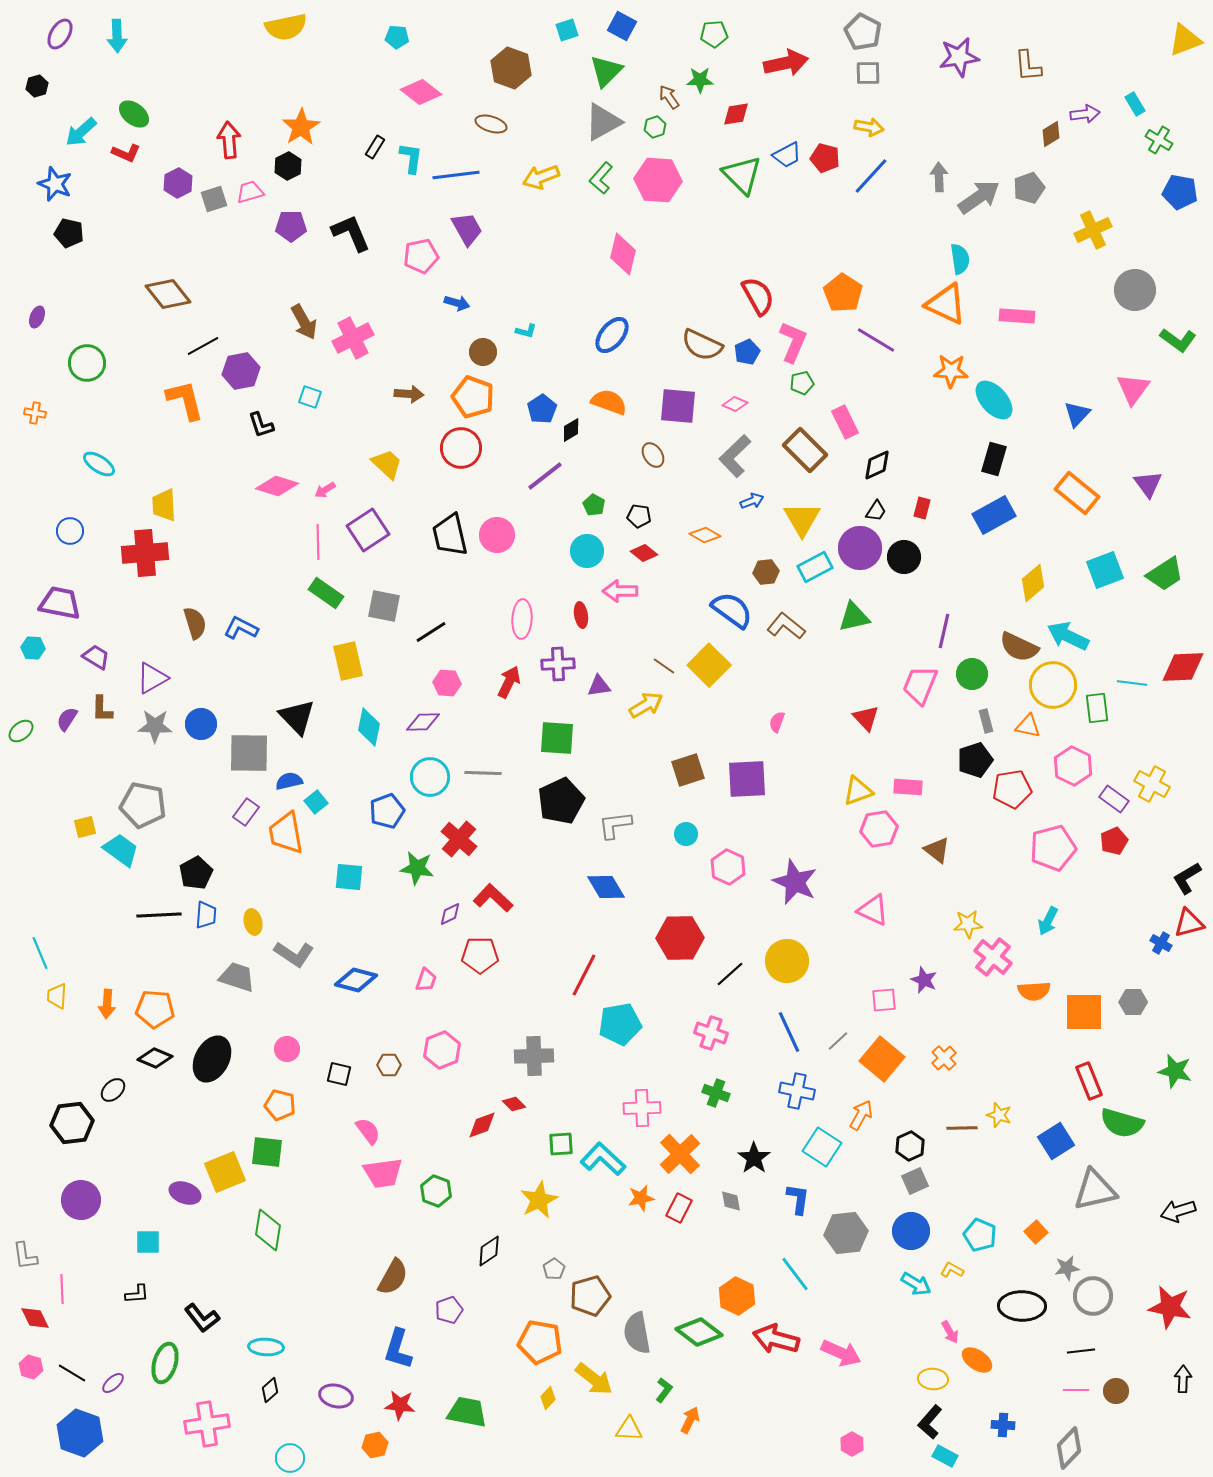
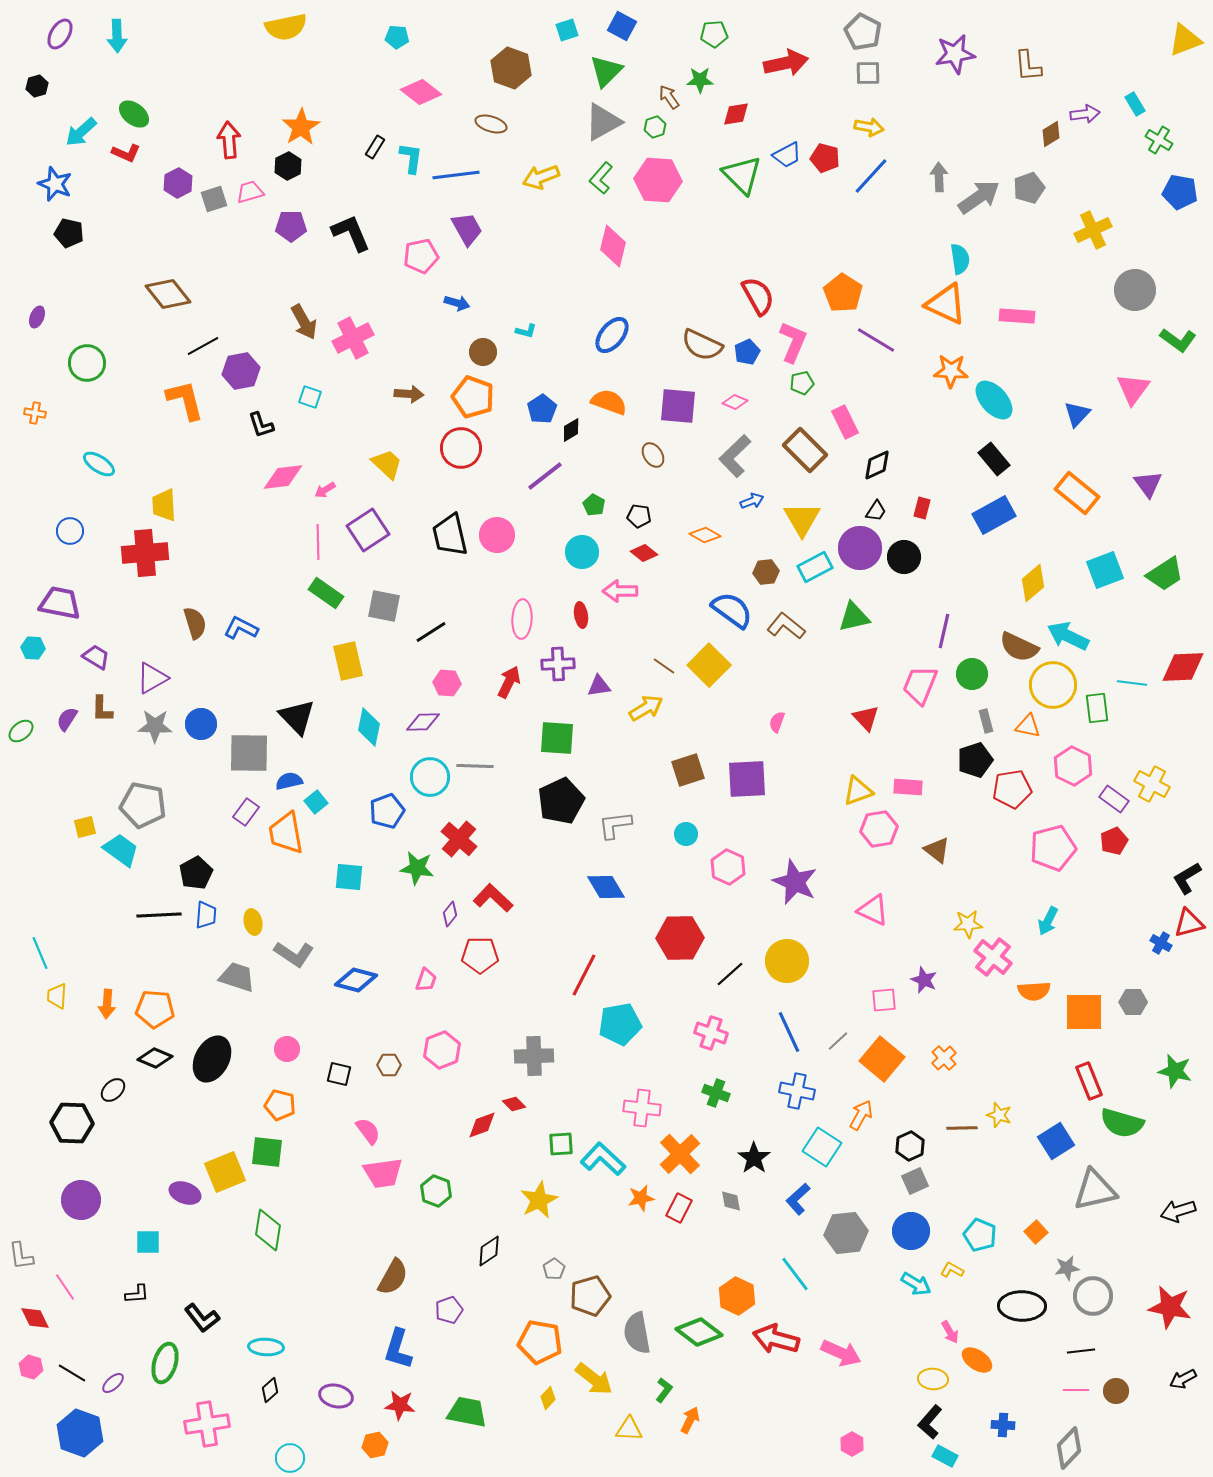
purple star at (959, 57): moved 4 px left, 3 px up
pink diamond at (623, 254): moved 10 px left, 8 px up
pink diamond at (735, 404): moved 2 px up
black rectangle at (994, 459): rotated 56 degrees counterclockwise
pink diamond at (277, 486): moved 6 px right, 9 px up; rotated 24 degrees counterclockwise
cyan circle at (587, 551): moved 5 px left, 1 px down
yellow arrow at (646, 705): moved 3 px down
gray line at (483, 773): moved 8 px left, 7 px up
purple diamond at (450, 914): rotated 25 degrees counterclockwise
pink cross at (642, 1108): rotated 9 degrees clockwise
black hexagon at (72, 1123): rotated 9 degrees clockwise
blue L-shape at (798, 1199): rotated 140 degrees counterclockwise
gray L-shape at (25, 1256): moved 4 px left
pink line at (62, 1289): moved 3 px right, 2 px up; rotated 32 degrees counterclockwise
black arrow at (1183, 1379): rotated 120 degrees counterclockwise
